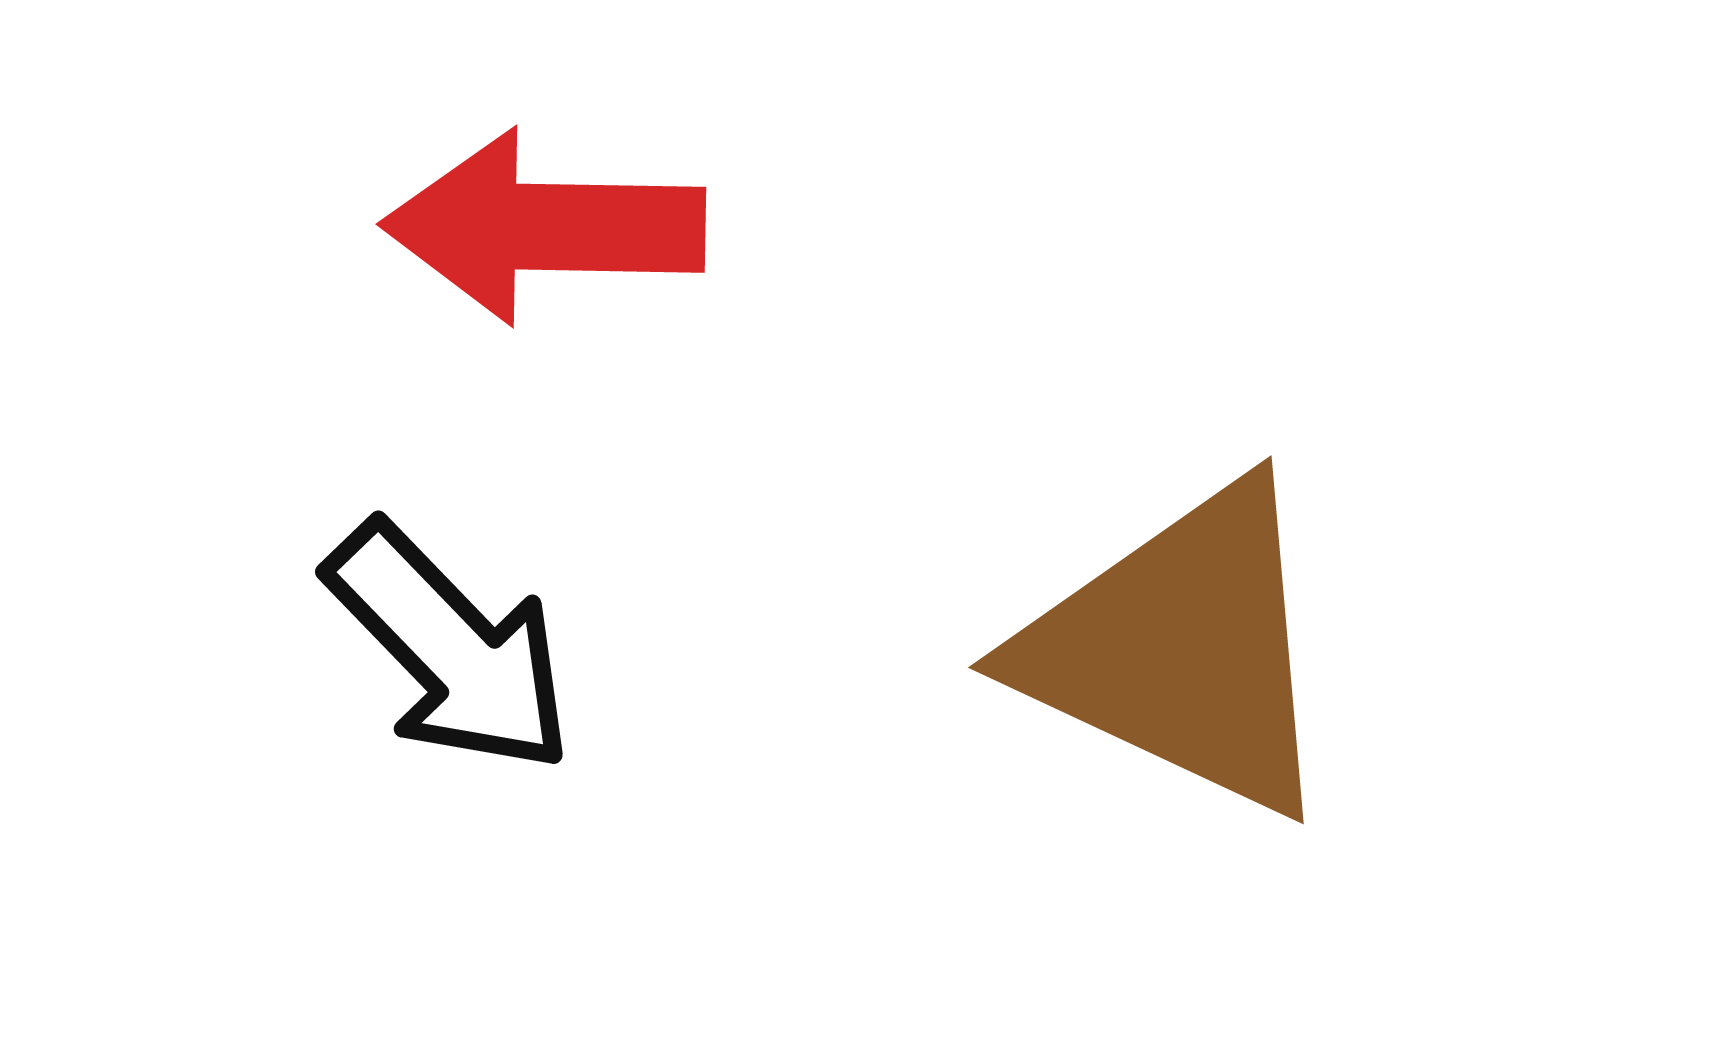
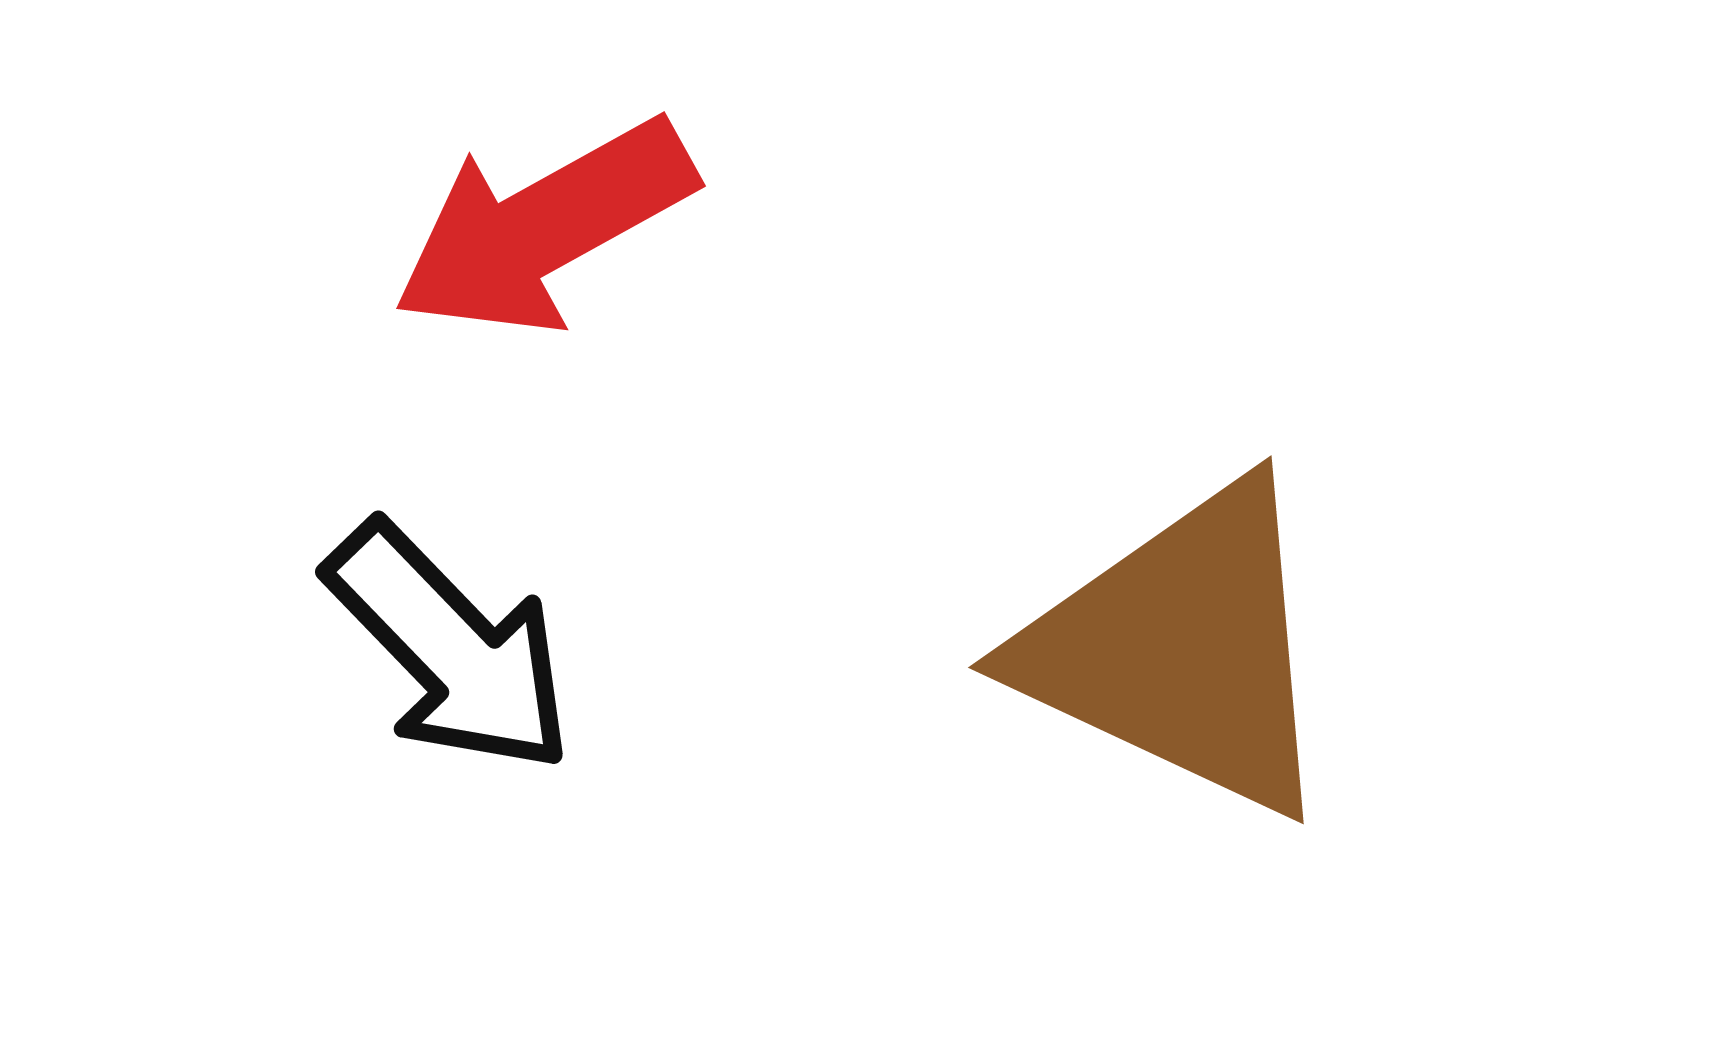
red arrow: rotated 30 degrees counterclockwise
